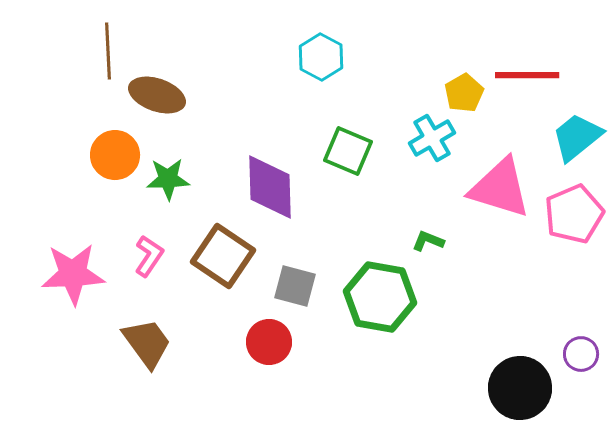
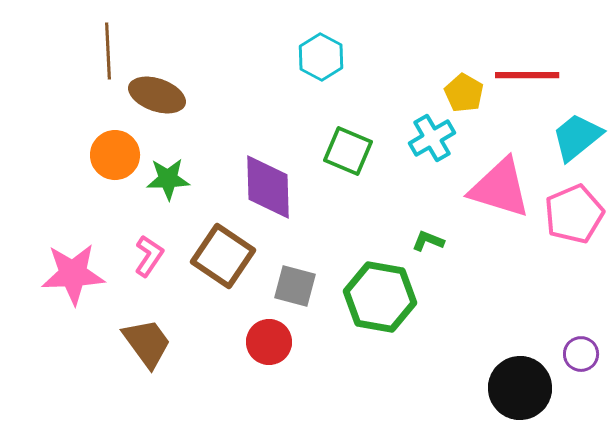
yellow pentagon: rotated 12 degrees counterclockwise
purple diamond: moved 2 px left
